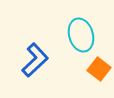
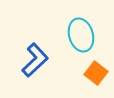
orange square: moved 3 px left, 4 px down
